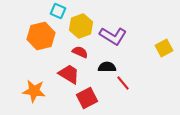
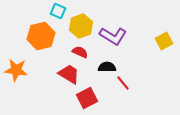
yellow square: moved 7 px up
orange star: moved 18 px left, 21 px up
